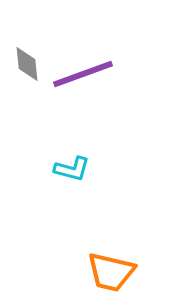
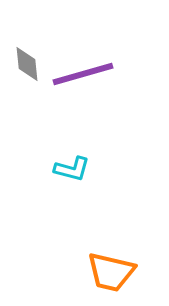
purple line: rotated 4 degrees clockwise
